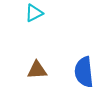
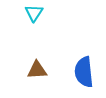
cyan triangle: rotated 30 degrees counterclockwise
